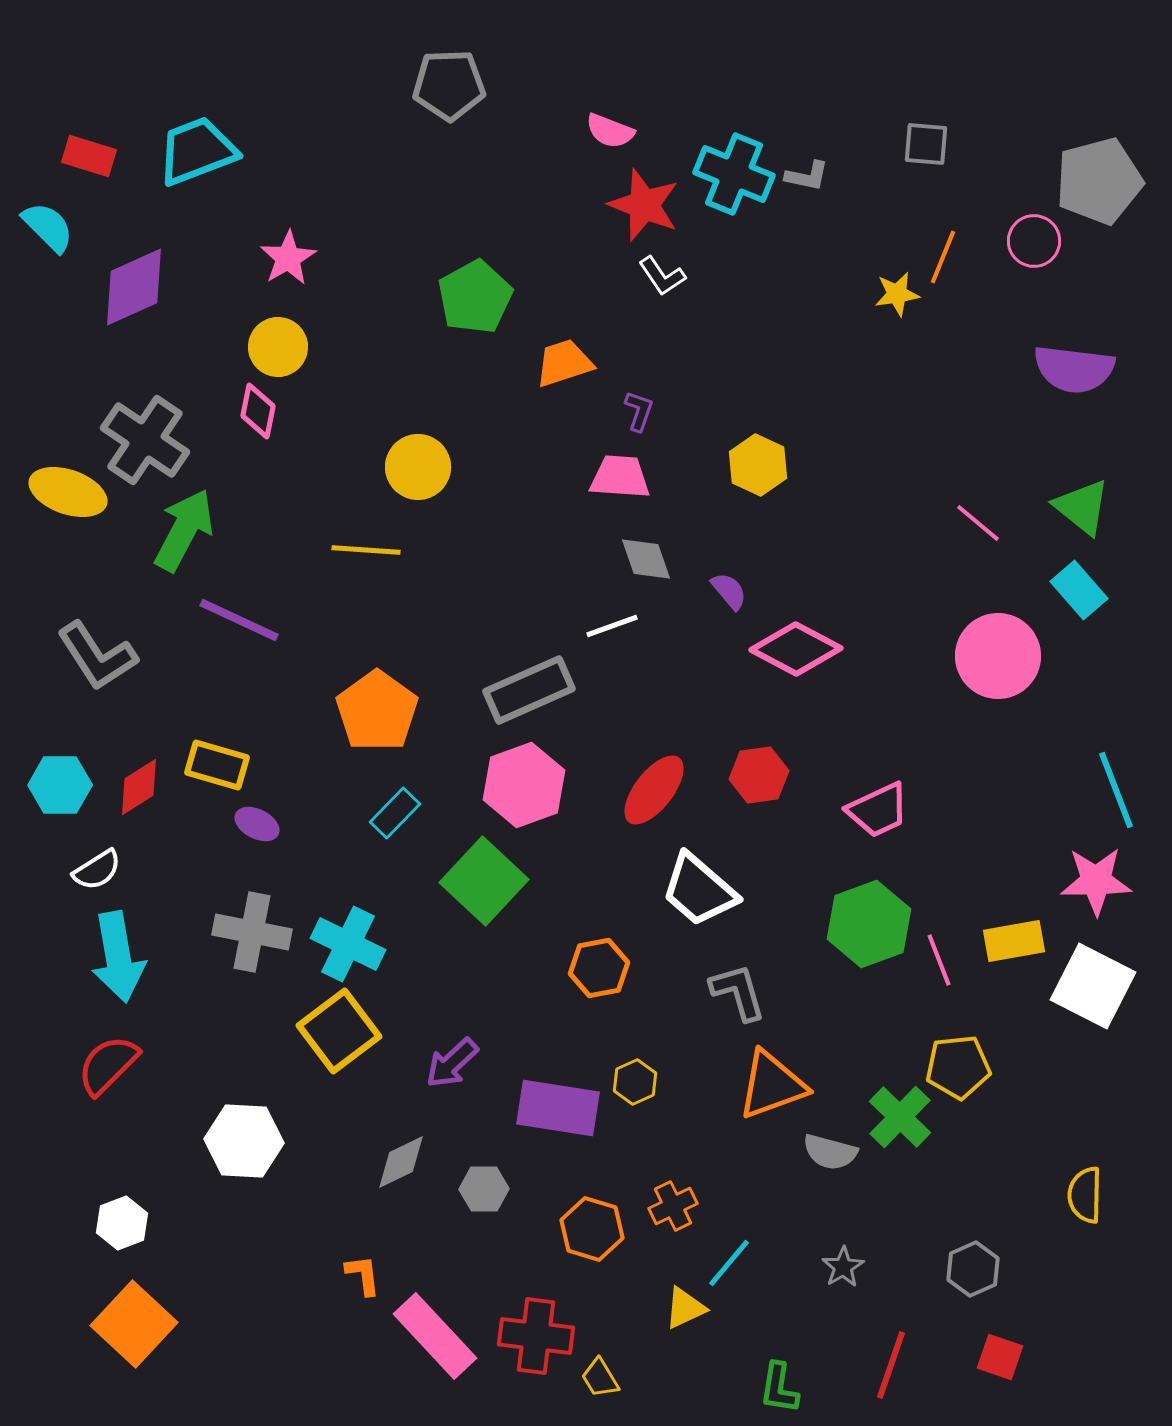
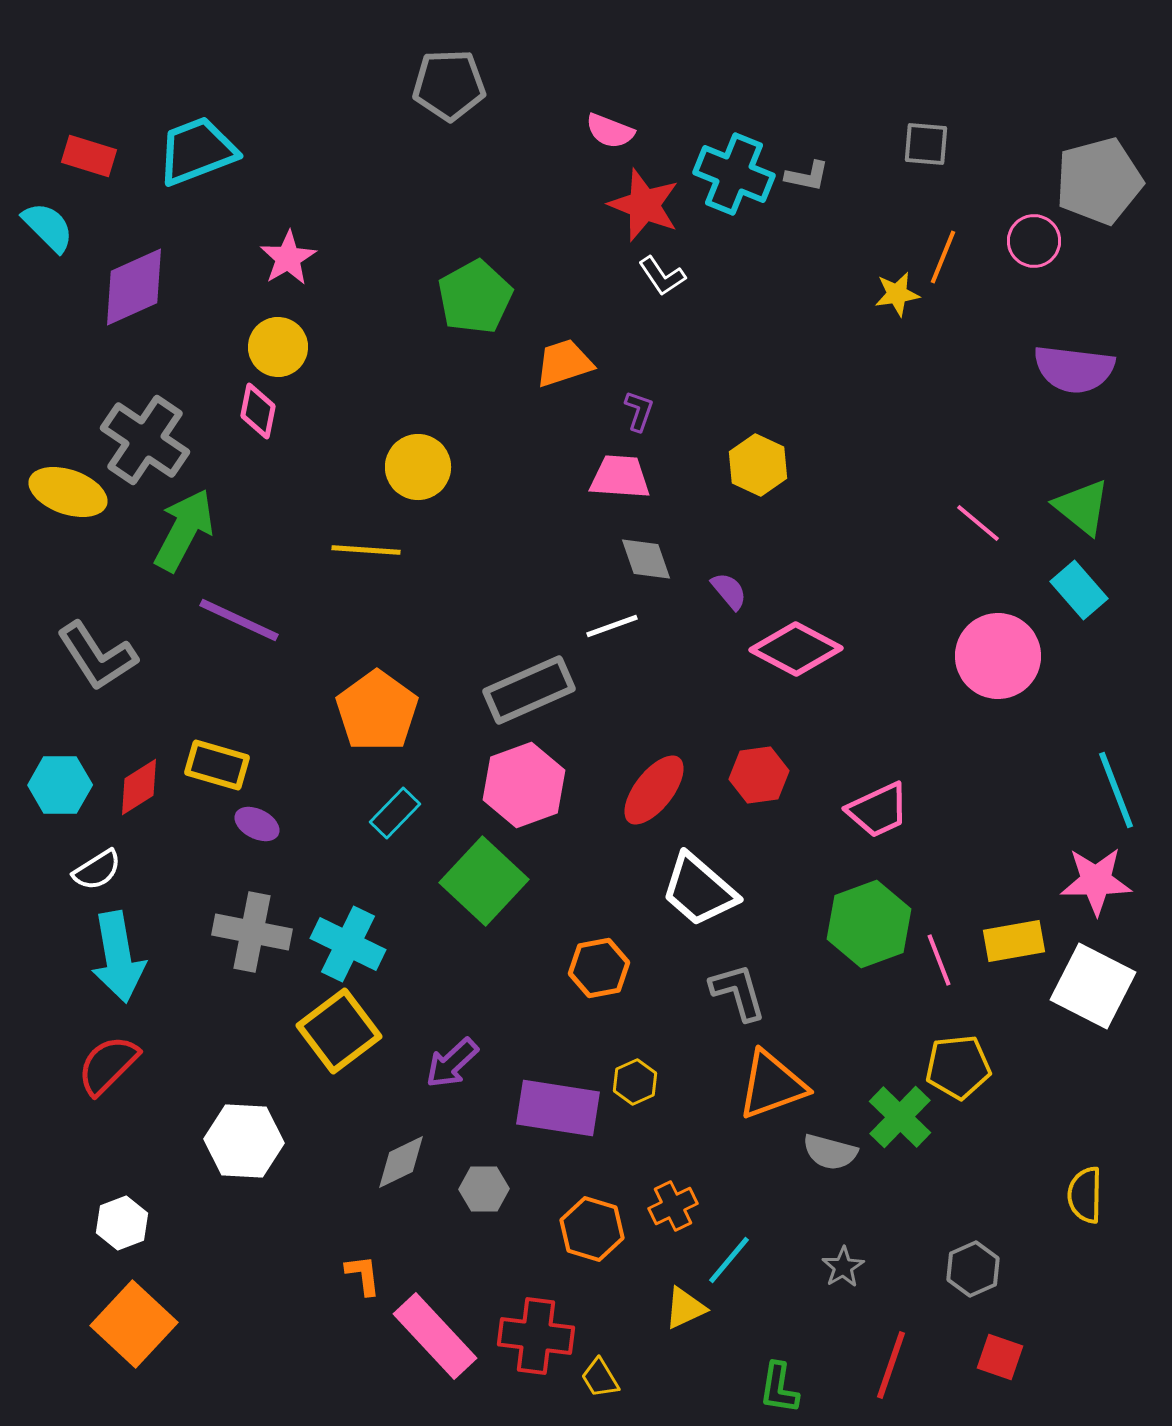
cyan line at (729, 1263): moved 3 px up
